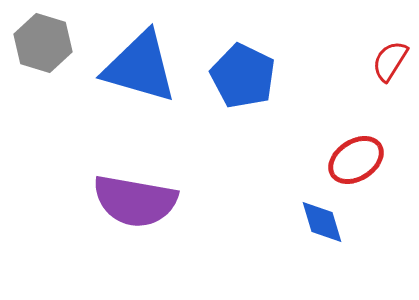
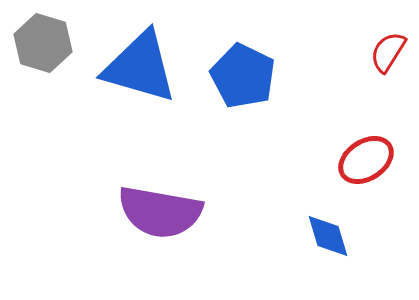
red semicircle: moved 2 px left, 9 px up
red ellipse: moved 10 px right
purple semicircle: moved 25 px right, 11 px down
blue diamond: moved 6 px right, 14 px down
